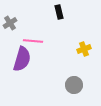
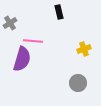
gray circle: moved 4 px right, 2 px up
